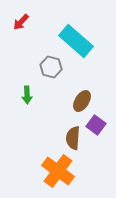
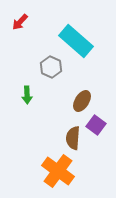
red arrow: moved 1 px left
gray hexagon: rotated 10 degrees clockwise
